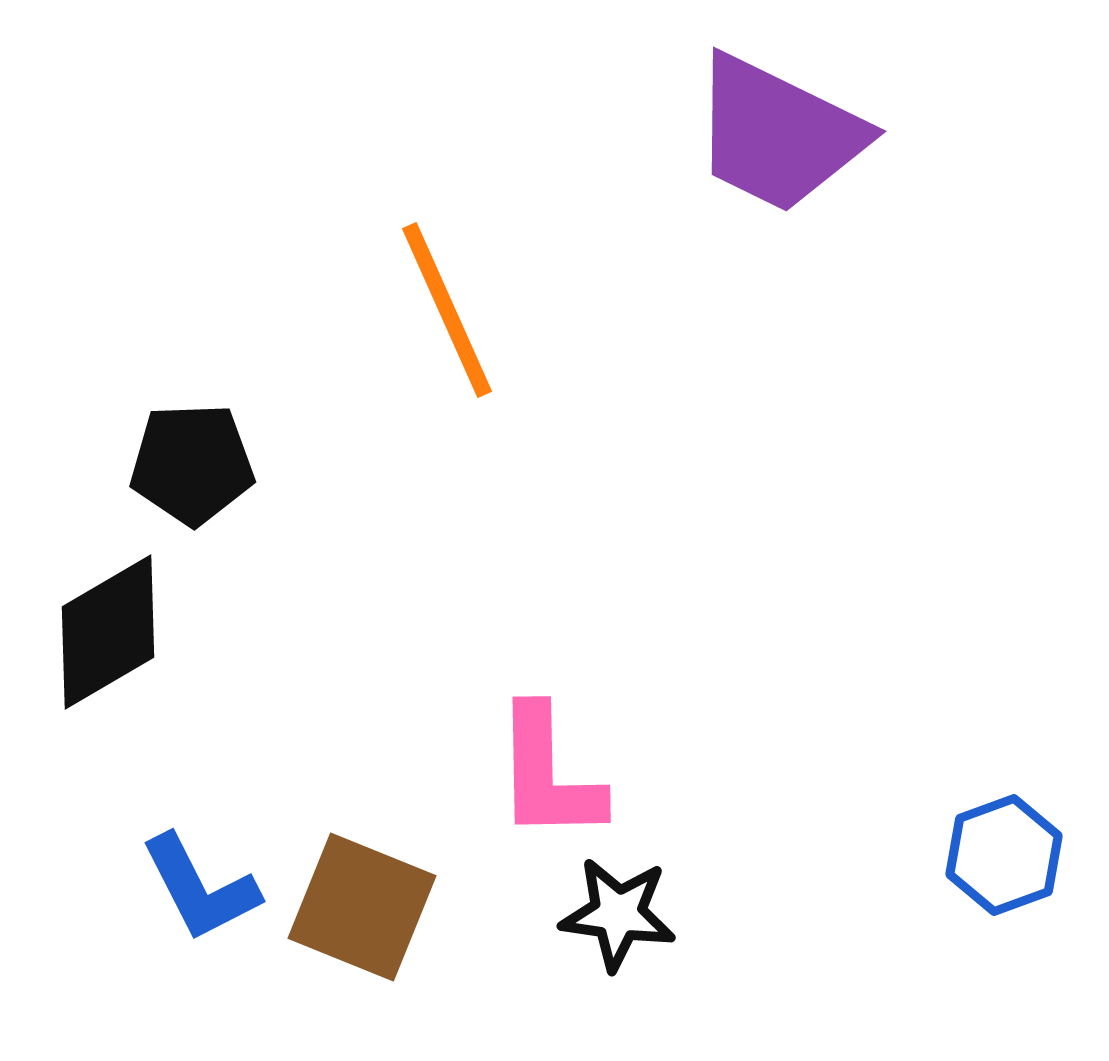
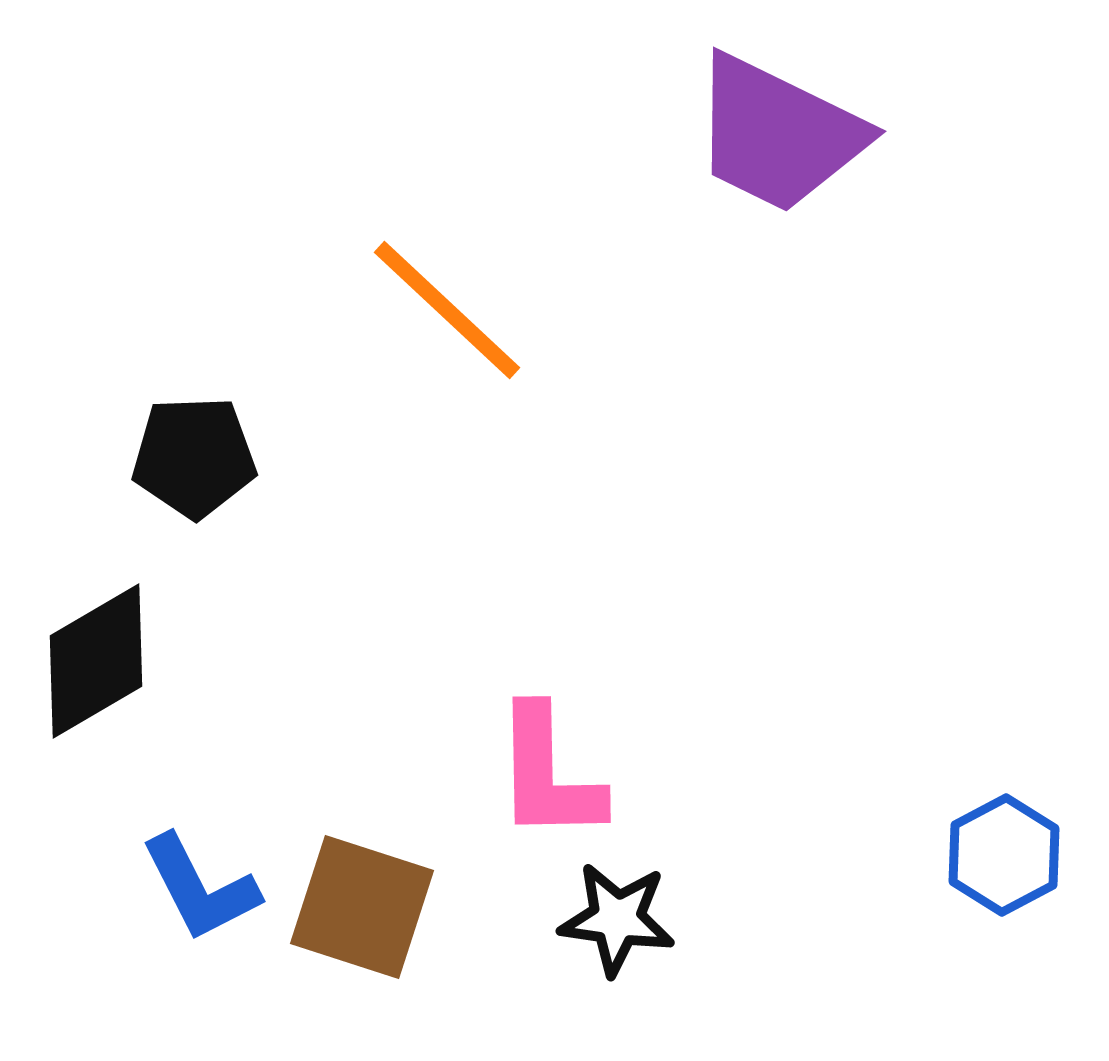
orange line: rotated 23 degrees counterclockwise
black pentagon: moved 2 px right, 7 px up
black diamond: moved 12 px left, 29 px down
blue hexagon: rotated 8 degrees counterclockwise
brown square: rotated 4 degrees counterclockwise
black star: moved 1 px left, 5 px down
